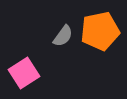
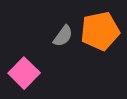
pink square: rotated 12 degrees counterclockwise
